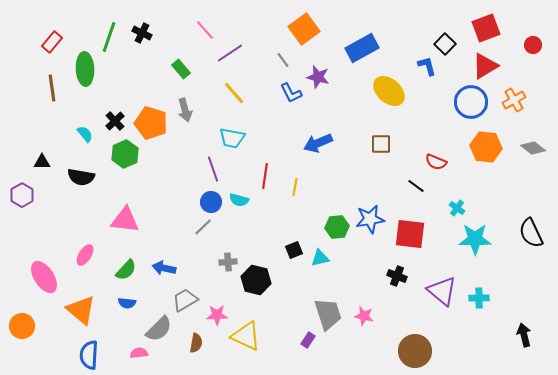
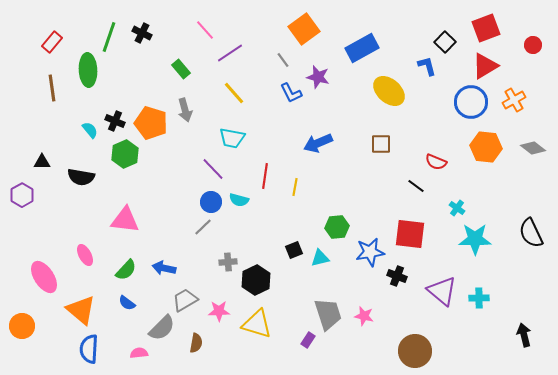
black square at (445, 44): moved 2 px up
green ellipse at (85, 69): moved 3 px right, 1 px down
black cross at (115, 121): rotated 24 degrees counterclockwise
cyan semicircle at (85, 134): moved 5 px right, 4 px up
purple line at (213, 169): rotated 25 degrees counterclockwise
blue star at (370, 219): moved 33 px down
pink ellipse at (85, 255): rotated 60 degrees counterclockwise
black hexagon at (256, 280): rotated 20 degrees clockwise
blue semicircle at (127, 303): rotated 30 degrees clockwise
pink star at (217, 315): moved 2 px right, 4 px up
gray semicircle at (159, 329): moved 3 px right, 1 px up
yellow triangle at (246, 336): moved 11 px right, 12 px up; rotated 8 degrees counterclockwise
blue semicircle at (89, 355): moved 6 px up
